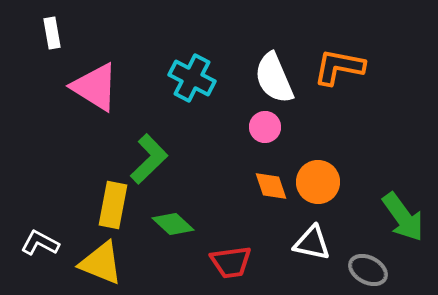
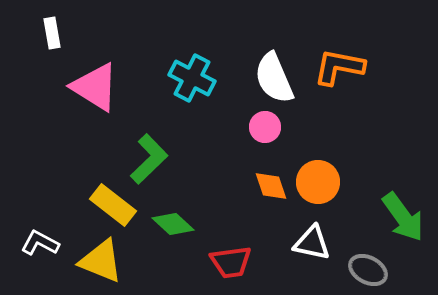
yellow rectangle: rotated 63 degrees counterclockwise
yellow triangle: moved 2 px up
